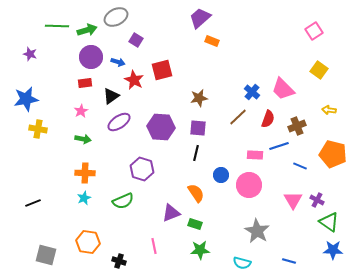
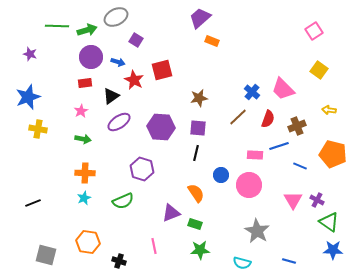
blue star at (26, 99): moved 2 px right, 2 px up; rotated 10 degrees counterclockwise
